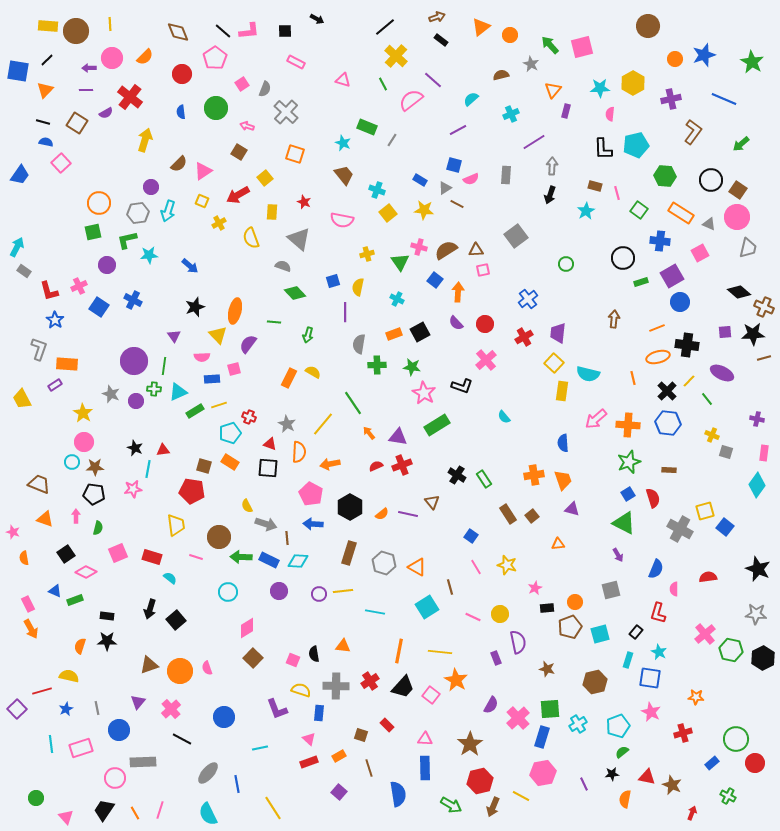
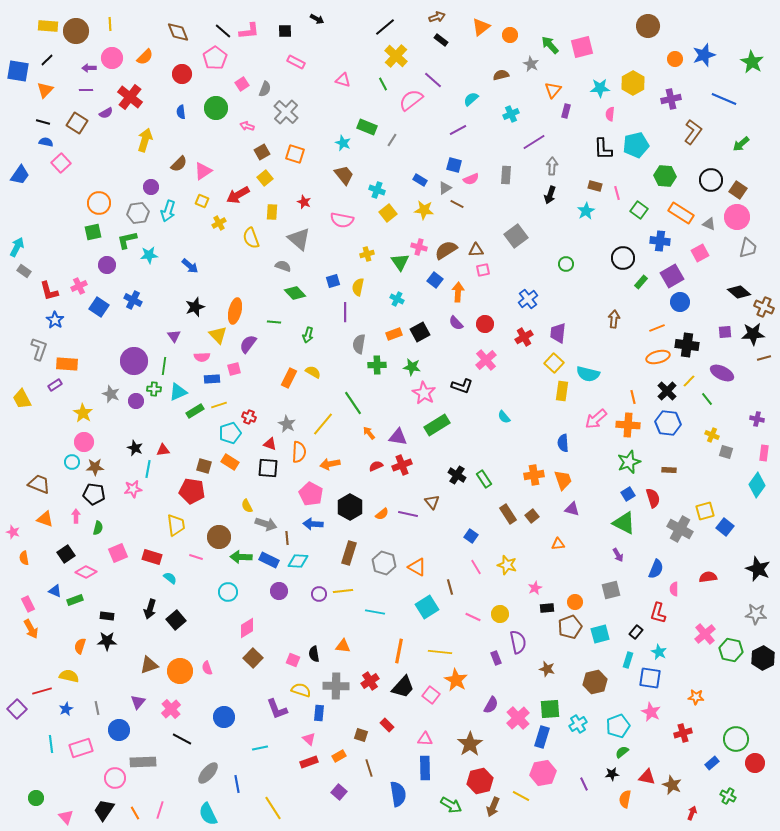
brown square at (239, 152): moved 23 px right; rotated 28 degrees clockwise
green rectangle at (641, 282): rotated 32 degrees counterclockwise
orange line at (633, 378): moved 19 px down
